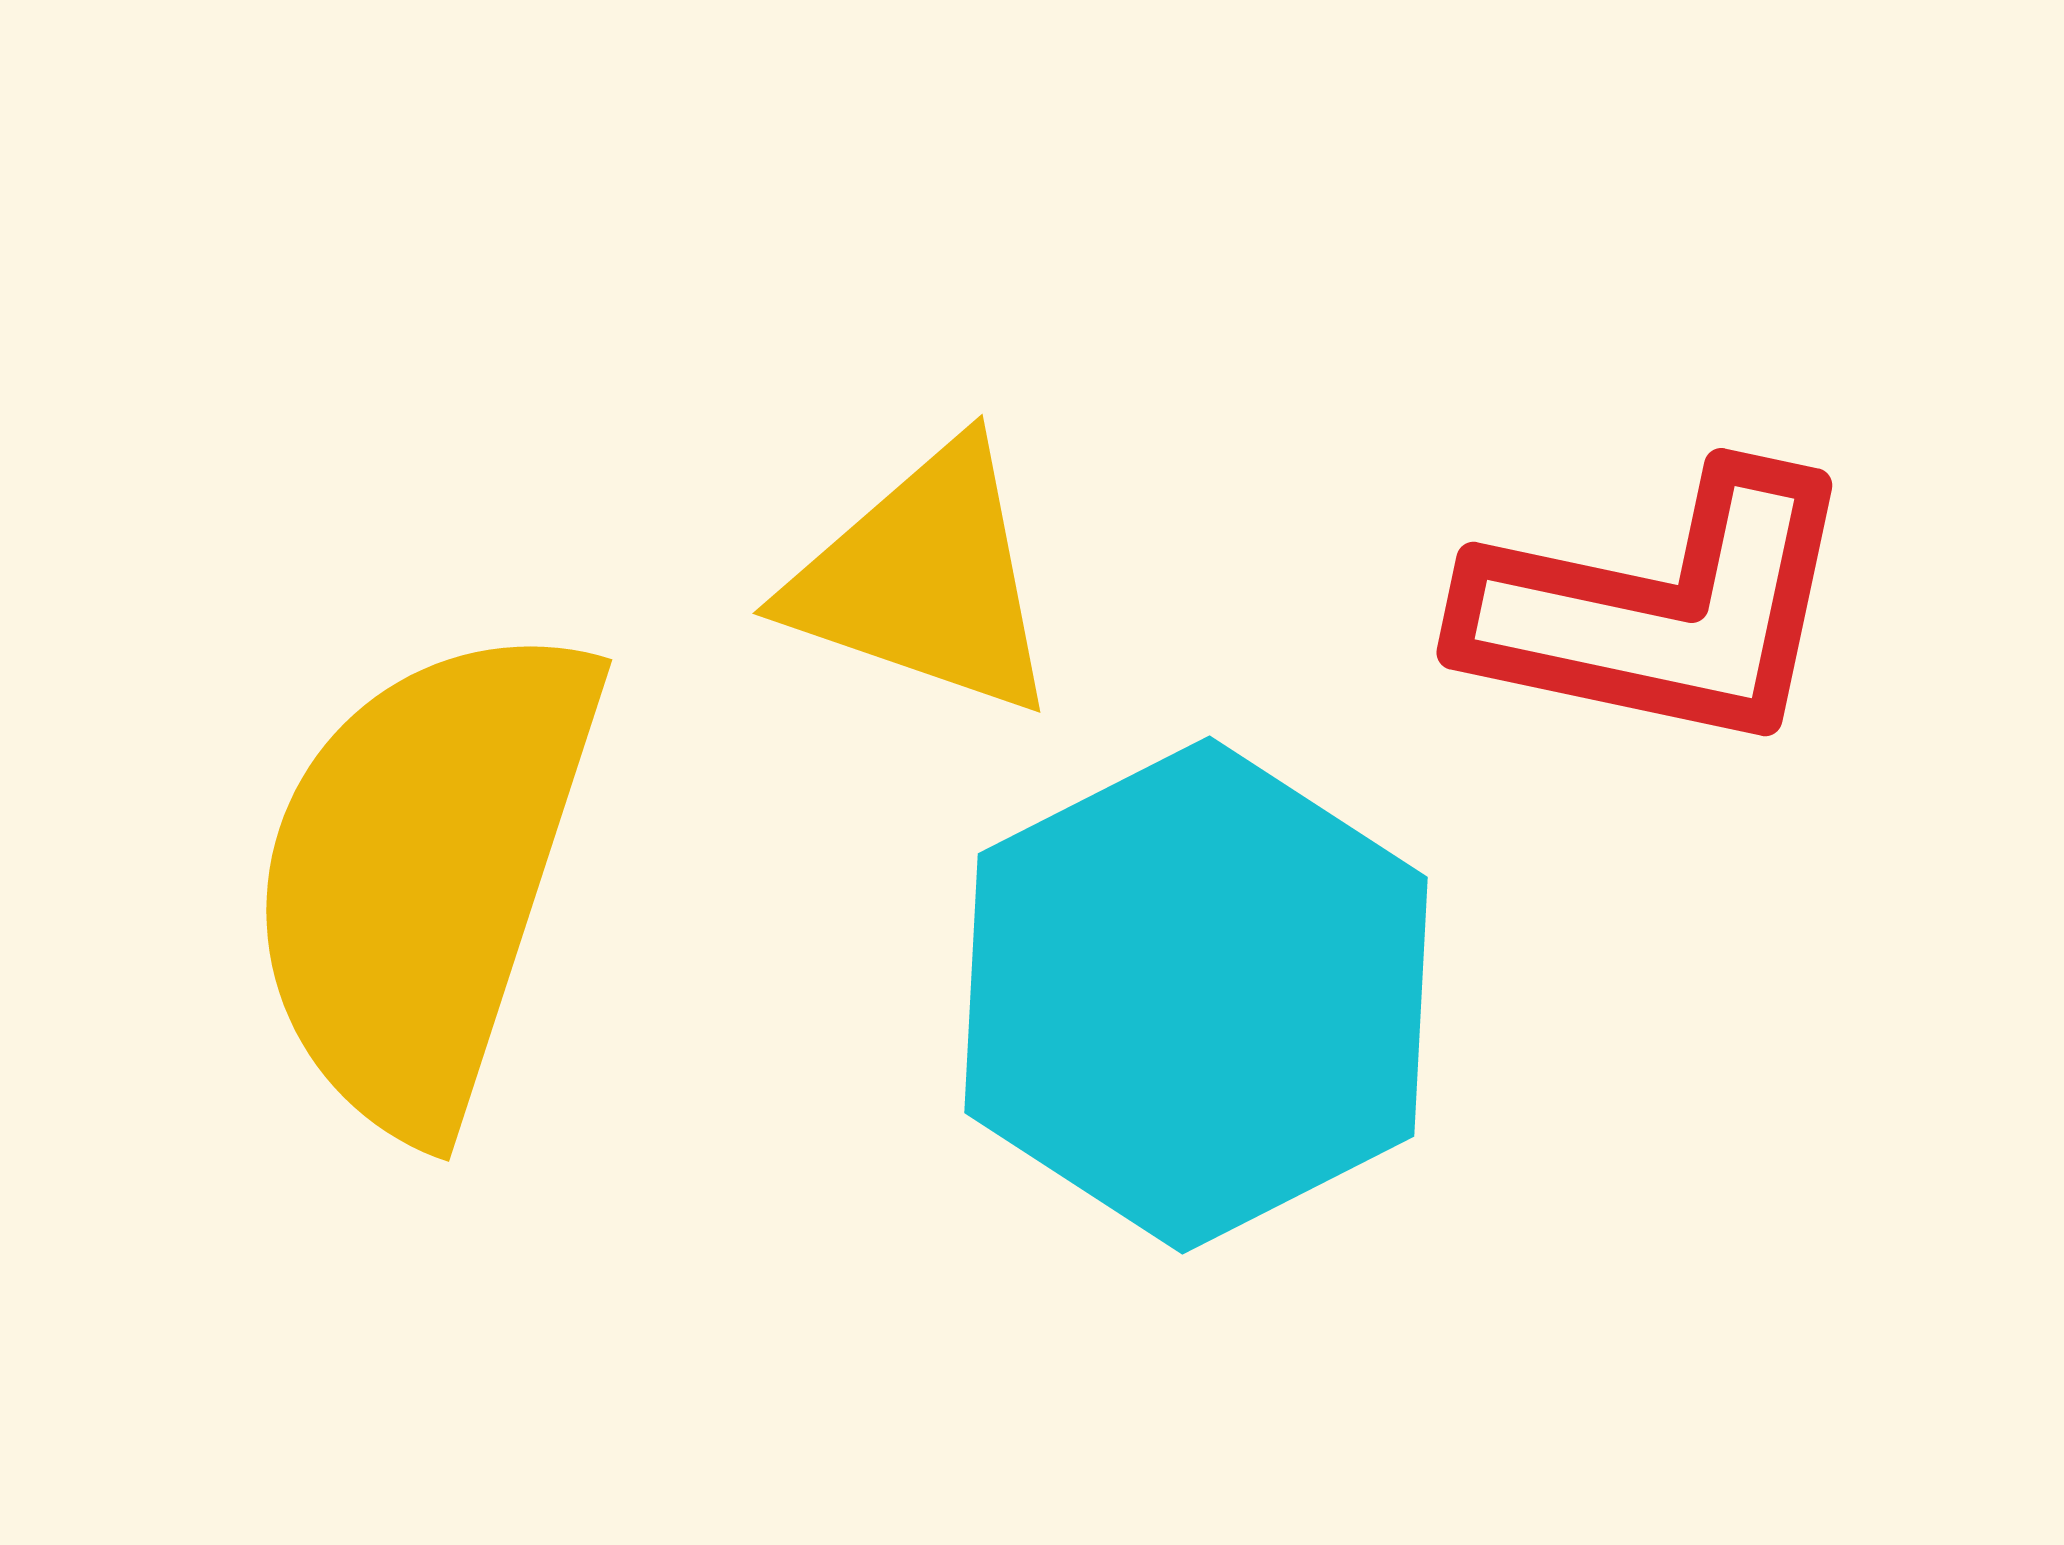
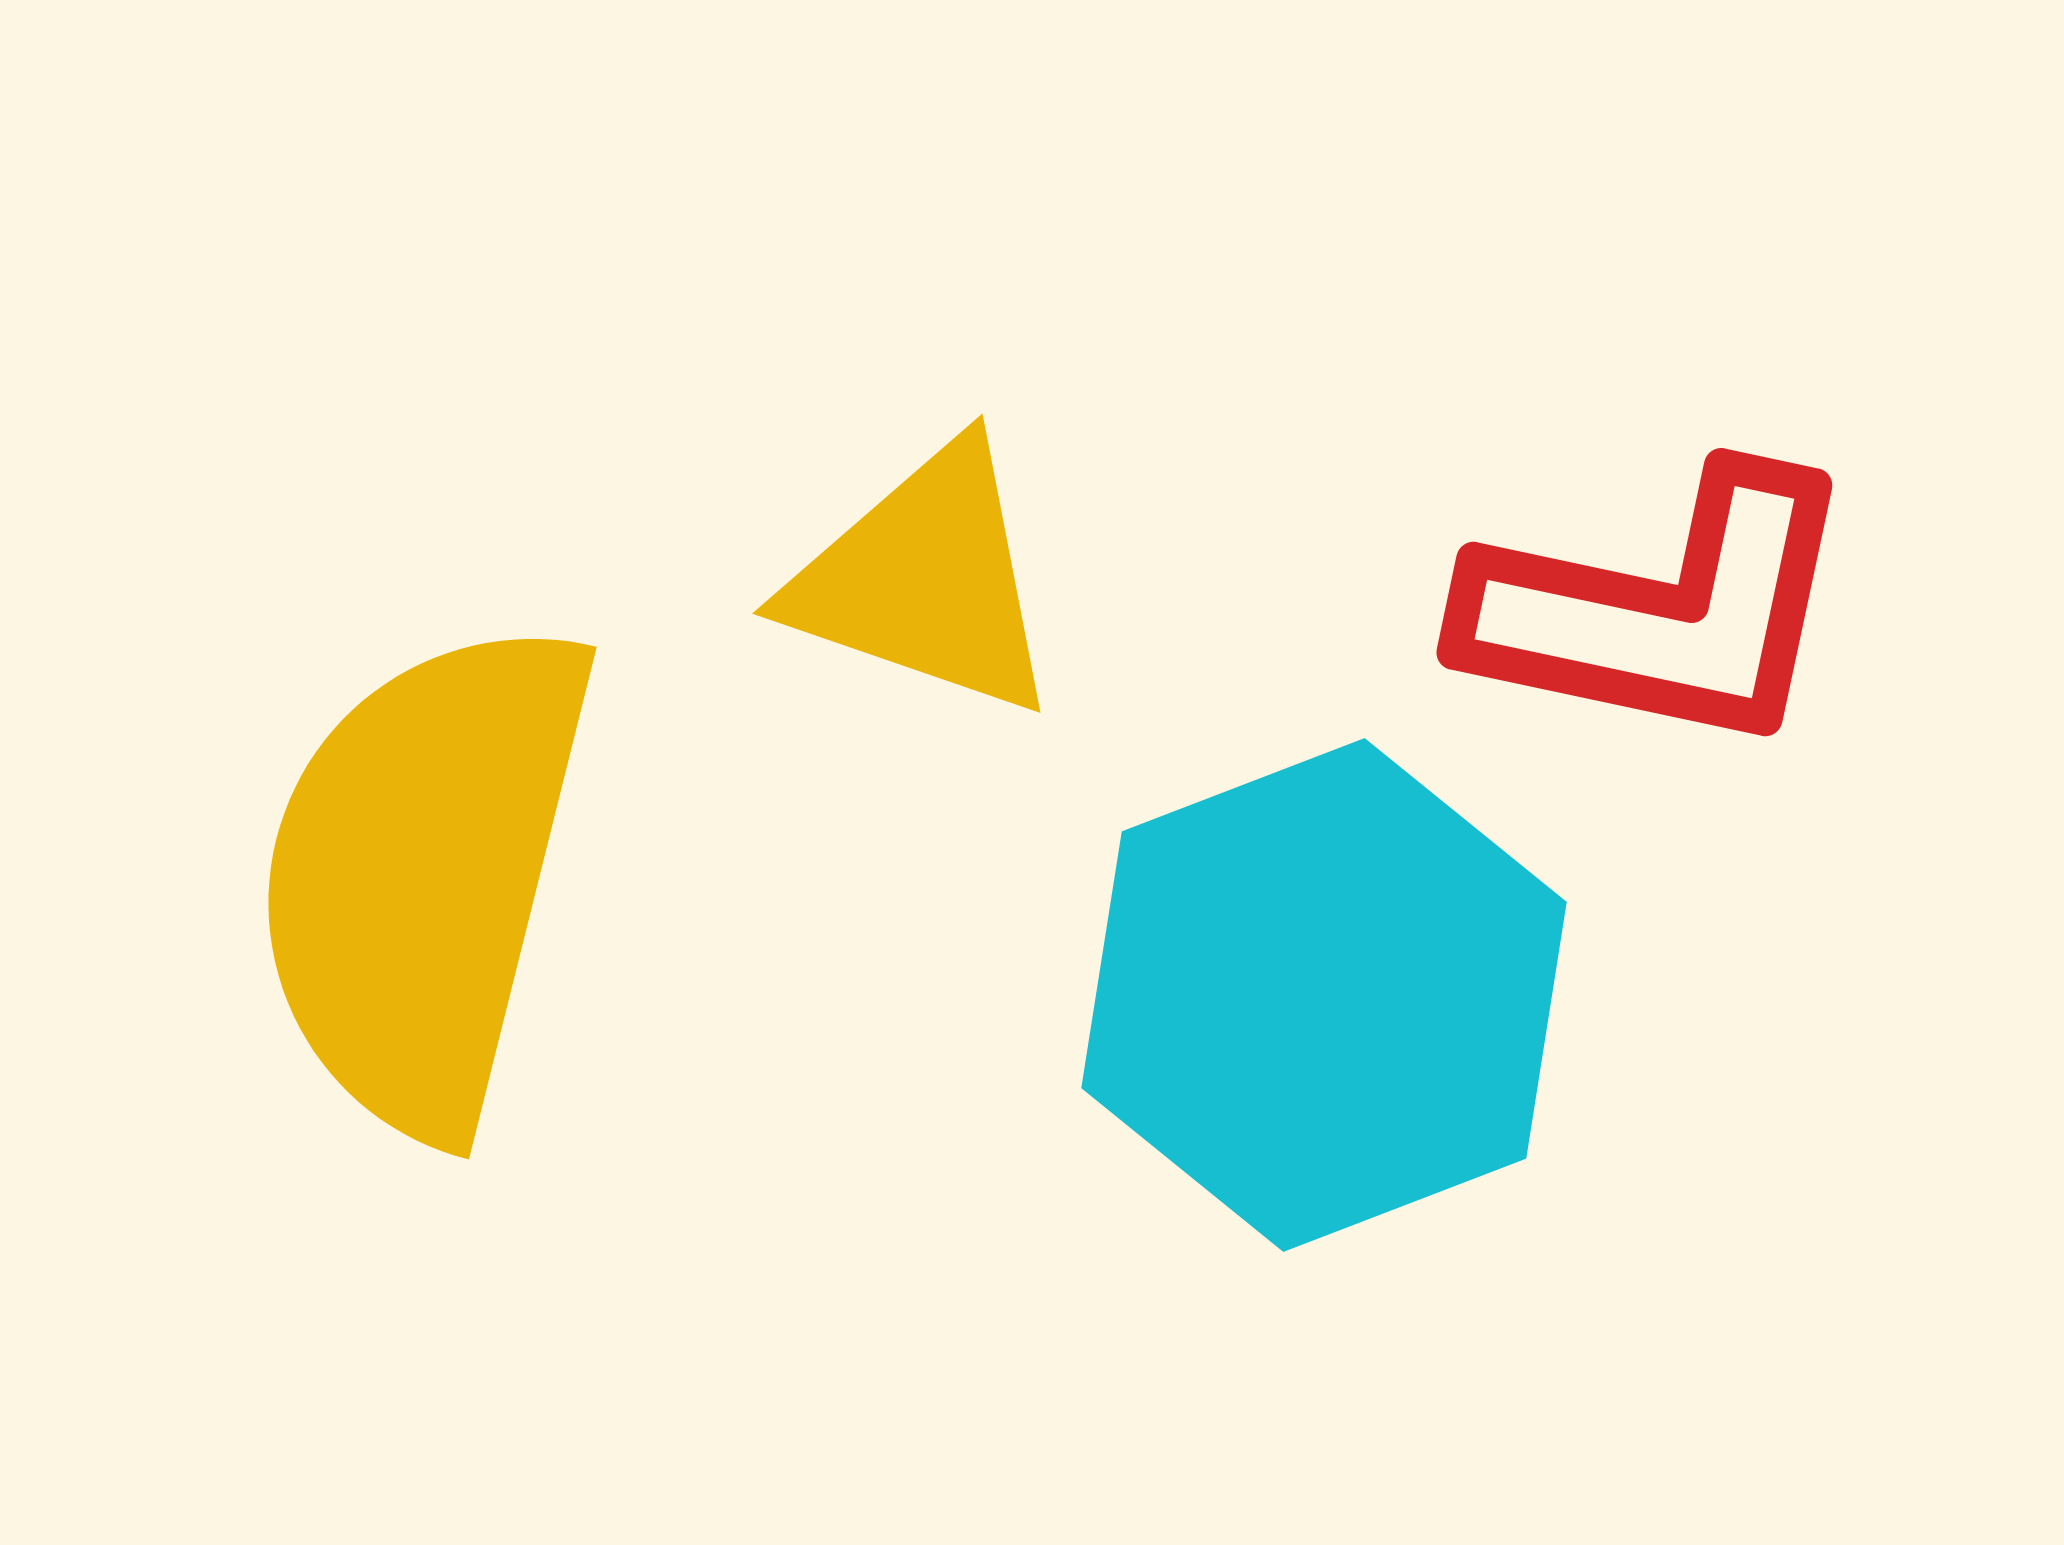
yellow semicircle: rotated 4 degrees counterclockwise
cyan hexagon: moved 128 px right; rotated 6 degrees clockwise
